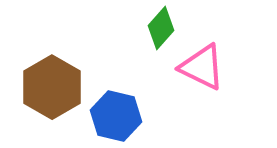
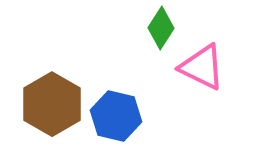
green diamond: rotated 9 degrees counterclockwise
brown hexagon: moved 17 px down
